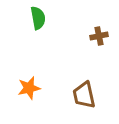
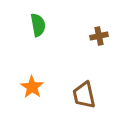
green semicircle: moved 7 px down
orange star: moved 3 px right, 1 px up; rotated 25 degrees counterclockwise
